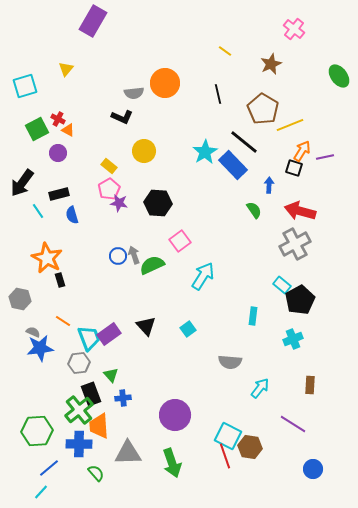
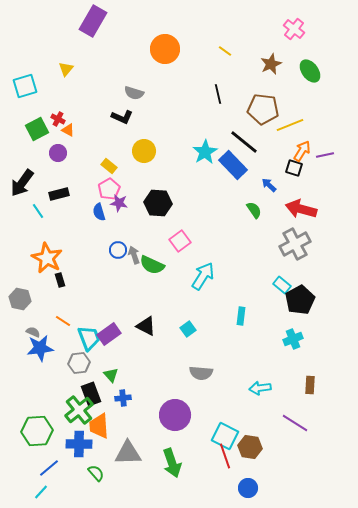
green ellipse at (339, 76): moved 29 px left, 5 px up
orange circle at (165, 83): moved 34 px up
gray semicircle at (134, 93): rotated 24 degrees clockwise
brown pentagon at (263, 109): rotated 24 degrees counterclockwise
purple line at (325, 157): moved 2 px up
blue arrow at (269, 185): rotated 49 degrees counterclockwise
red arrow at (300, 211): moved 1 px right, 2 px up
blue semicircle at (72, 215): moved 27 px right, 3 px up
blue circle at (118, 256): moved 6 px up
green semicircle at (152, 265): rotated 130 degrees counterclockwise
cyan rectangle at (253, 316): moved 12 px left
black triangle at (146, 326): rotated 20 degrees counterclockwise
gray semicircle at (230, 362): moved 29 px left, 11 px down
cyan arrow at (260, 388): rotated 135 degrees counterclockwise
purple line at (293, 424): moved 2 px right, 1 px up
cyan square at (228, 436): moved 3 px left
blue circle at (313, 469): moved 65 px left, 19 px down
